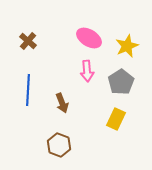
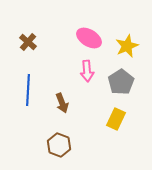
brown cross: moved 1 px down
